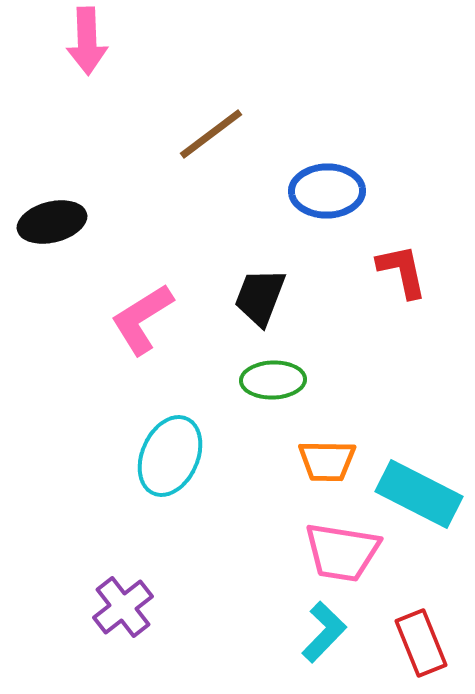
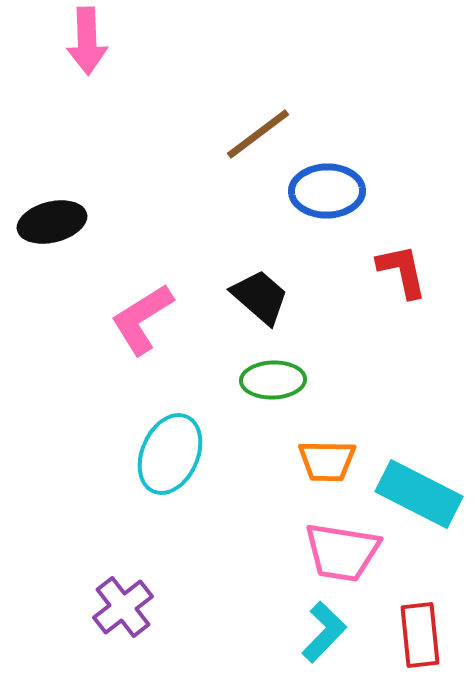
brown line: moved 47 px right
black trapezoid: rotated 110 degrees clockwise
cyan ellipse: moved 2 px up
red rectangle: moved 1 px left, 8 px up; rotated 16 degrees clockwise
